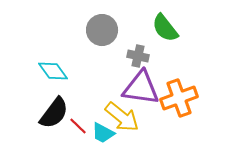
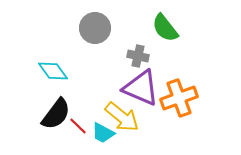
gray circle: moved 7 px left, 2 px up
purple triangle: rotated 15 degrees clockwise
black semicircle: moved 2 px right, 1 px down
